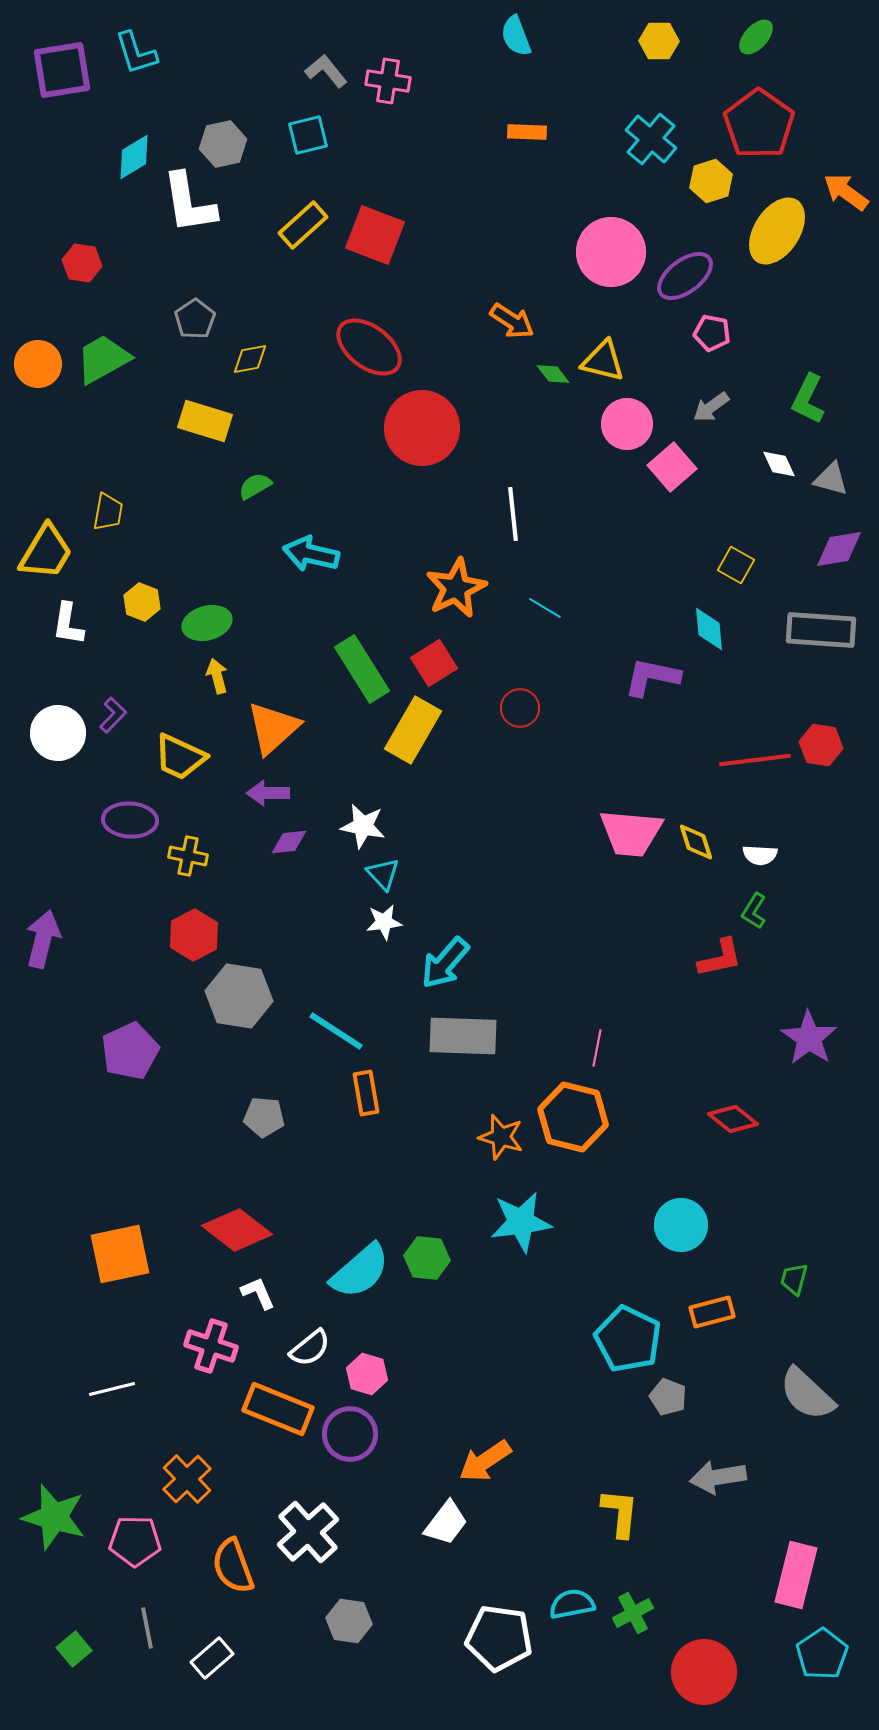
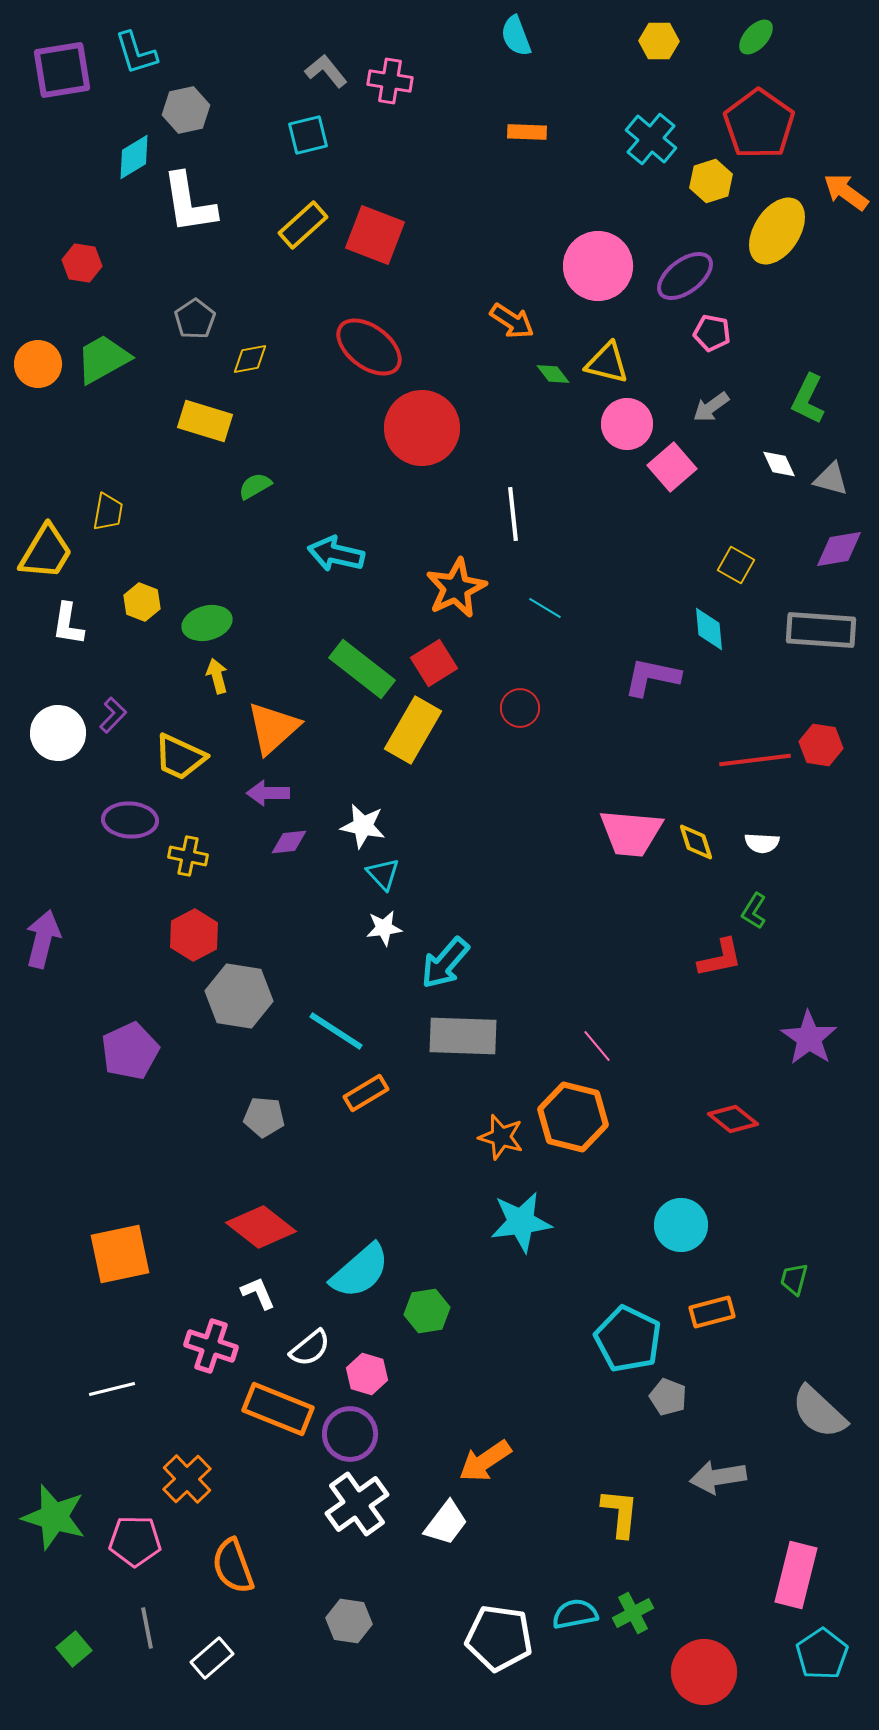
pink cross at (388, 81): moved 2 px right
gray hexagon at (223, 144): moved 37 px left, 34 px up
pink circle at (611, 252): moved 13 px left, 14 px down
yellow triangle at (603, 361): moved 4 px right, 2 px down
cyan arrow at (311, 554): moved 25 px right
green rectangle at (362, 669): rotated 20 degrees counterclockwise
white semicircle at (760, 855): moved 2 px right, 12 px up
white star at (384, 922): moved 6 px down
pink line at (597, 1048): moved 2 px up; rotated 51 degrees counterclockwise
orange rectangle at (366, 1093): rotated 69 degrees clockwise
red diamond at (237, 1230): moved 24 px right, 3 px up
green hexagon at (427, 1258): moved 53 px down; rotated 15 degrees counterclockwise
gray semicircle at (807, 1394): moved 12 px right, 18 px down
white cross at (308, 1532): moved 49 px right, 28 px up; rotated 6 degrees clockwise
cyan semicircle at (572, 1604): moved 3 px right, 10 px down
